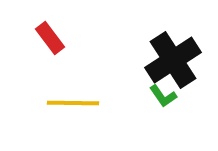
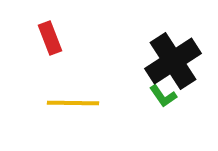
red rectangle: rotated 16 degrees clockwise
black cross: moved 1 px down
